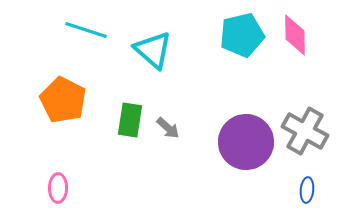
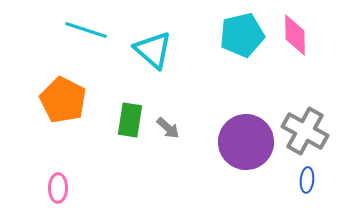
blue ellipse: moved 10 px up
